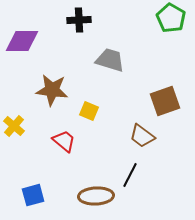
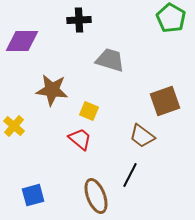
red trapezoid: moved 16 px right, 2 px up
brown ellipse: rotated 72 degrees clockwise
